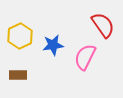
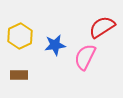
red semicircle: moved 1 px left, 2 px down; rotated 88 degrees counterclockwise
blue star: moved 2 px right
brown rectangle: moved 1 px right
